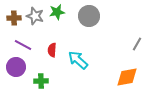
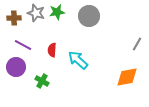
gray star: moved 1 px right, 3 px up
green cross: moved 1 px right; rotated 32 degrees clockwise
